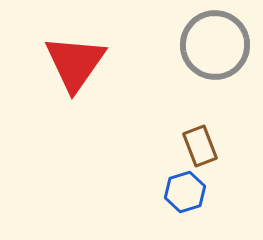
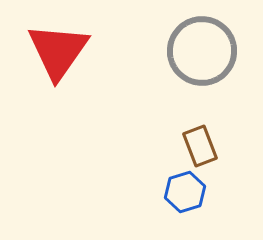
gray circle: moved 13 px left, 6 px down
red triangle: moved 17 px left, 12 px up
